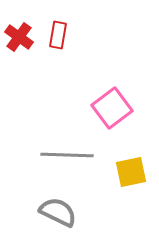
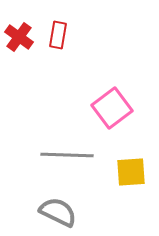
yellow square: rotated 8 degrees clockwise
